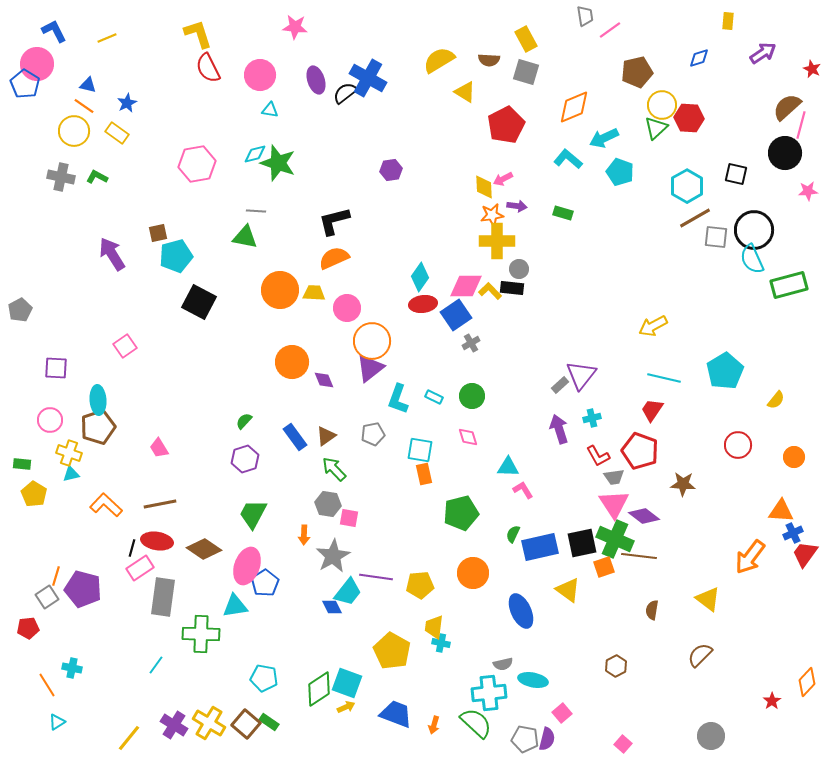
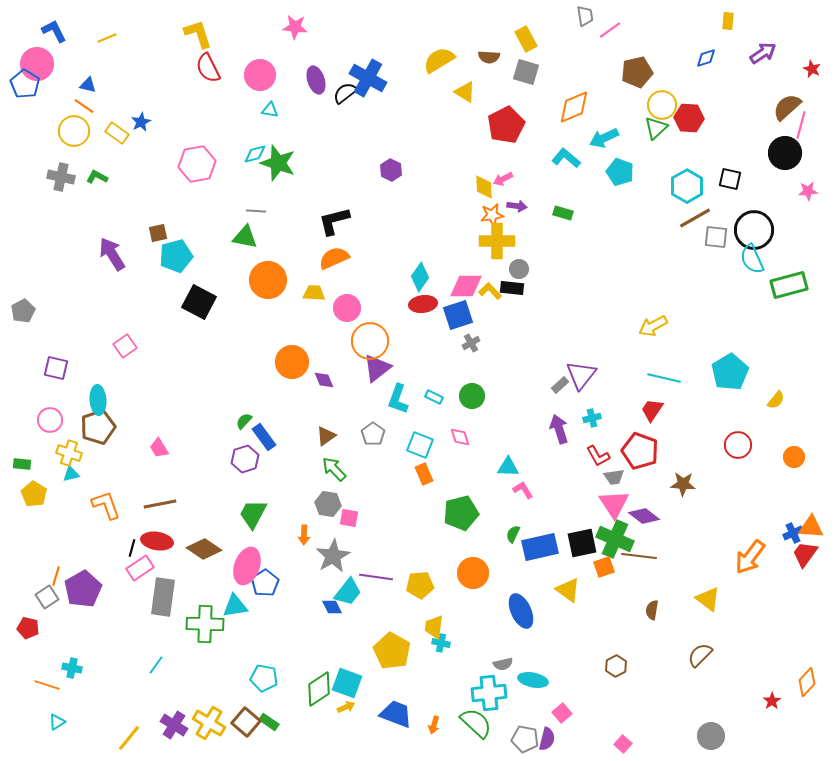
blue diamond at (699, 58): moved 7 px right
brown semicircle at (489, 60): moved 3 px up
blue star at (127, 103): moved 14 px right, 19 px down
cyan L-shape at (568, 159): moved 2 px left, 1 px up
purple hexagon at (391, 170): rotated 25 degrees counterclockwise
black square at (736, 174): moved 6 px left, 5 px down
orange circle at (280, 290): moved 12 px left, 10 px up
gray pentagon at (20, 310): moved 3 px right, 1 px down
blue square at (456, 315): moved 2 px right; rotated 16 degrees clockwise
orange circle at (372, 341): moved 2 px left
purple square at (56, 368): rotated 10 degrees clockwise
purple triangle at (370, 368): moved 7 px right
cyan pentagon at (725, 371): moved 5 px right, 1 px down
gray pentagon at (373, 434): rotated 25 degrees counterclockwise
blue rectangle at (295, 437): moved 31 px left
pink diamond at (468, 437): moved 8 px left
cyan square at (420, 450): moved 5 px up; rotated 12 degrees clockwise
orange rectangle at (424, 474): rotated 10 degrees counterclockwise
orange L-shape at (106, 505): rotated 28 degrees clockwise
orange triangle at (781, 511): moved 30 px right, 16 px down
purple pentagon at (83, 589): rotated 27 degrees clockwise
red pentagon at (28, 628): rotated 20 degrees clockwise
green cross at (201, 634): moved 4 px right, 10 px up
orange line at (47, 685): rotated 40 degrees counterclockwise
brown square at (246, 724): moved 2 px up
